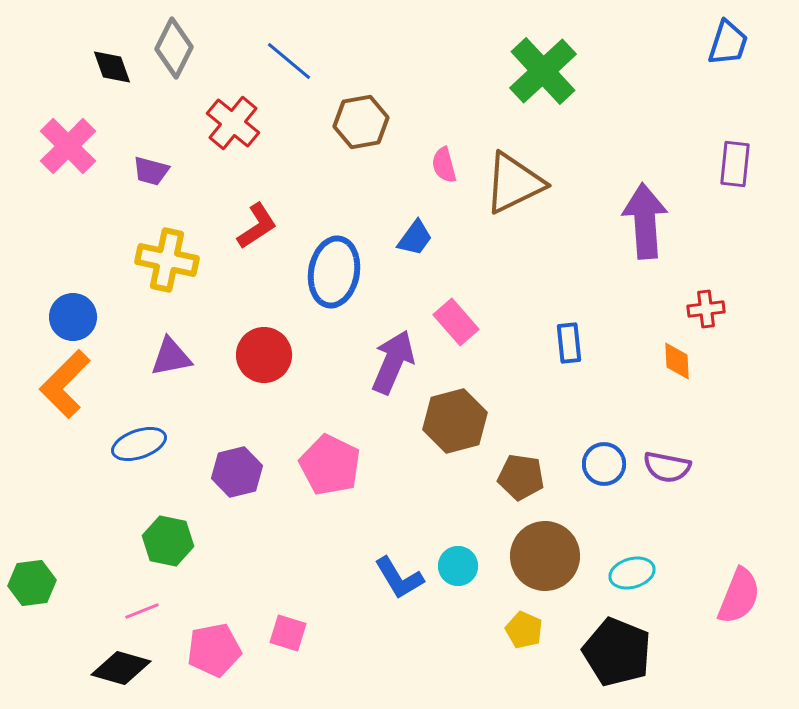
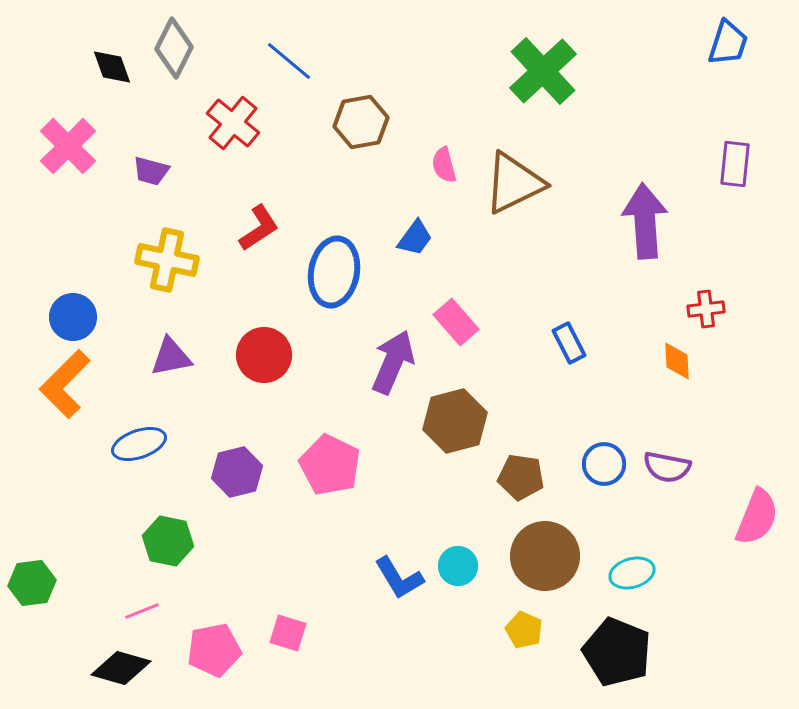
red L-shape at (257, 226): moved 2 px right, 2 px down
blue rectangle at (569, 343): rotated 21 degrees counterclockwise
pink semicircle at (739, 596): moved 18 px right, 79 px up
